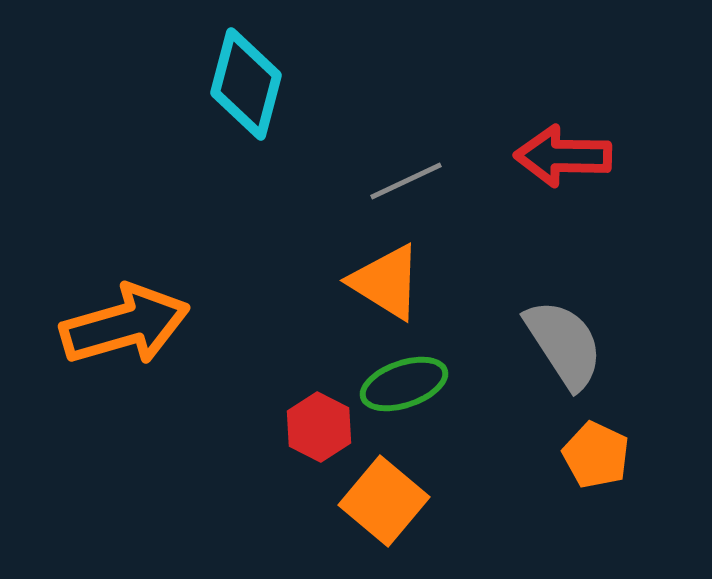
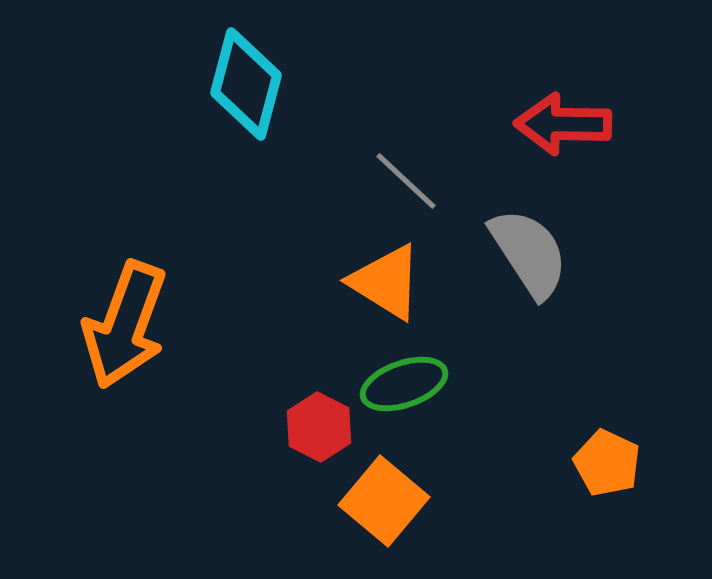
red arrow: moved 32 px up
gray line: rotated 68 degrees clockwise
orange arrow: rotated 126 degrees clockwise
gray semicircle: moved 35 px left, 91 px up
orange pentagon: moved 11 px right, 8 px down
